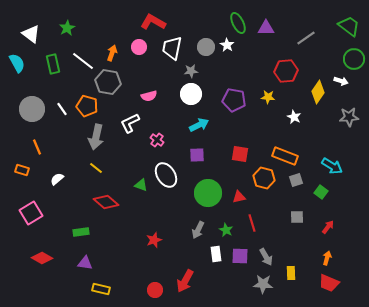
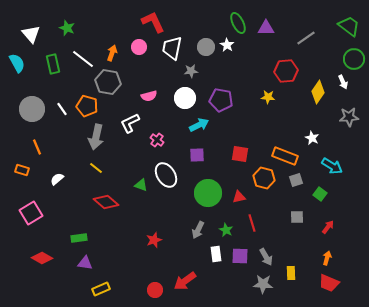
red L-shape at (153, 22): rotated 35 degrees clockwise
green star at (67, 28): rotated 21 degrees counterclockwise
white triangle at (31, 34): rotated 12 degrees clockwise
white line at (83, 61): moved 2 px up
white arrow at (341, 81): moved 2 px right, 1 px down; rotated 48 degrees clockwise
white circle at (191, 94): moved 6 px left, 4 px down
purple pentagon at (234, 100): moved 13 px left
white star at (294, 117): moved 18 px right, 21 px down
green square at (321, 192): moved 1 px left, 2 px down
green rectangle at (81, 232): moved 2 px left, 6 px down
red arrow at (185, 281): rotated 25 degrees clockwise
yellow rectangle at (101, 289): rotated 36 degrees counterclockwise
